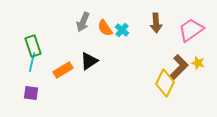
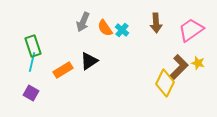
purple square: rotated 21 degrees clockwise
